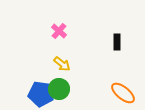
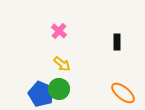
blue pentagon: rotated 15 degrees clockwise
